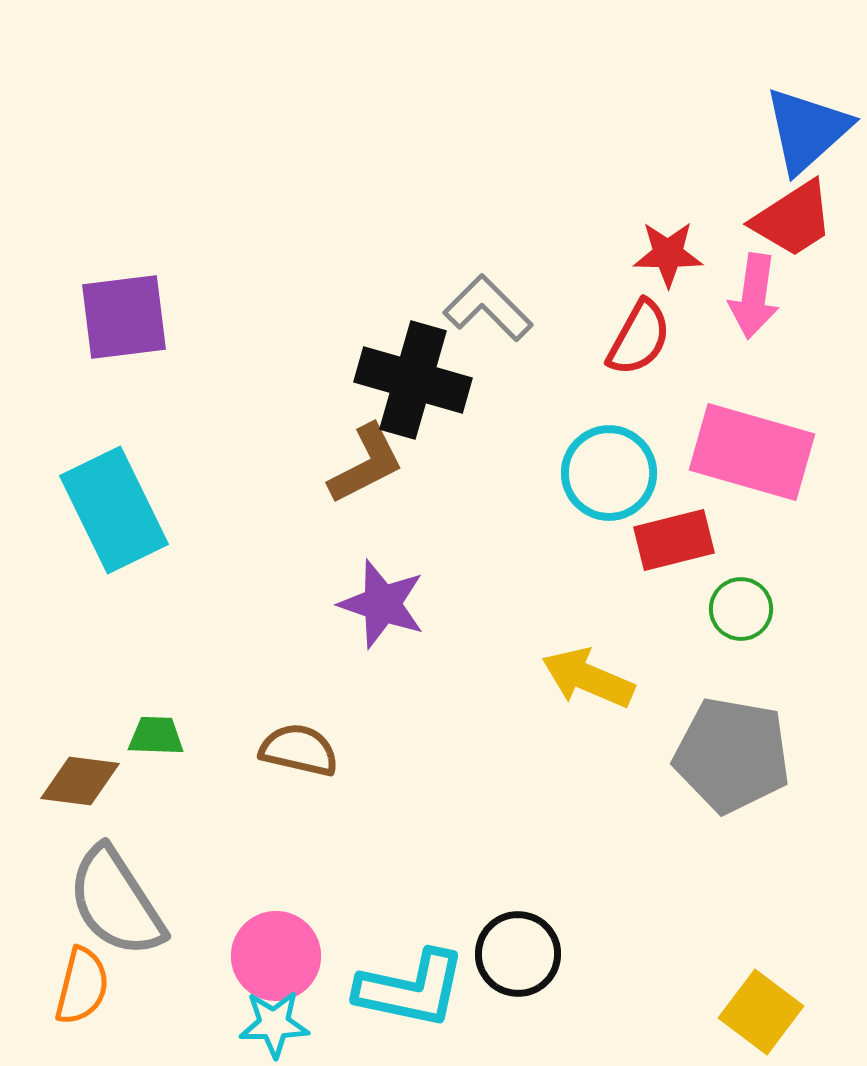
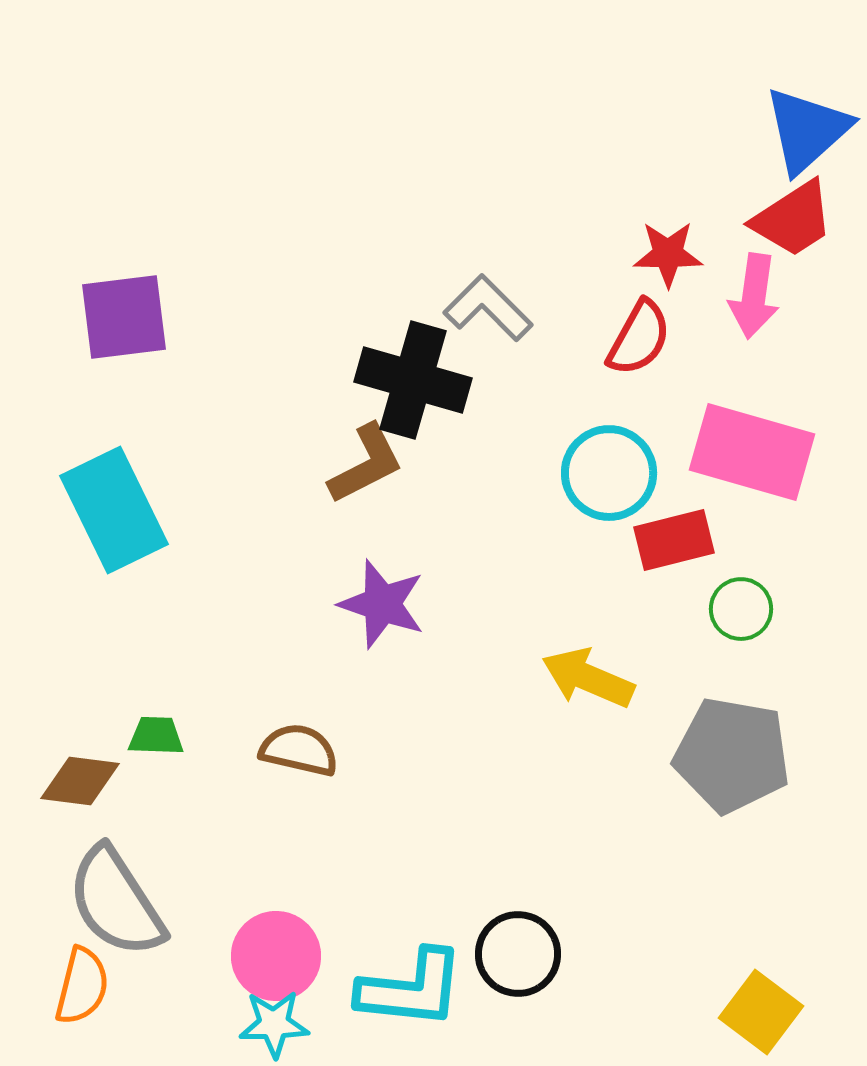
cyan L-shape: rotated 6 degrees counterclockwise
